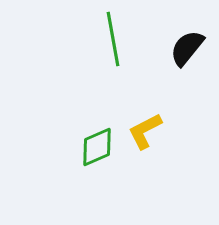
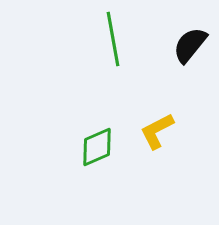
black semicircle: moved 3 px right, 3 px up
yellow L-shape: moved 12 px right
